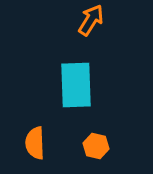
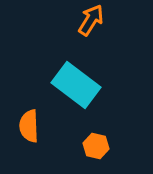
cyan rectangle: rotated 51 degrees counterclockwise
orange semicircle: moved 6 px left, 17 px up
